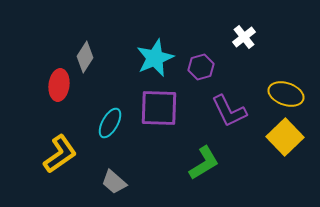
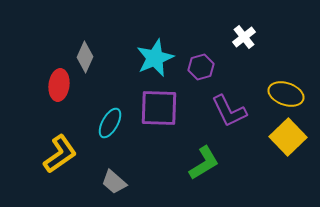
gray diamond: rotated 8 degrees counterclockwise
yellow square: moved 3 px right
